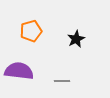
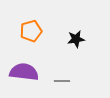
black star: rotated 18 degrees clockwise
purple semicircle: moved 5 px right, 1 px down
